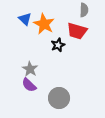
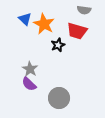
gray semicircle: rotated 96 degrees clockwise
purple semicircle: moved 1 px up
